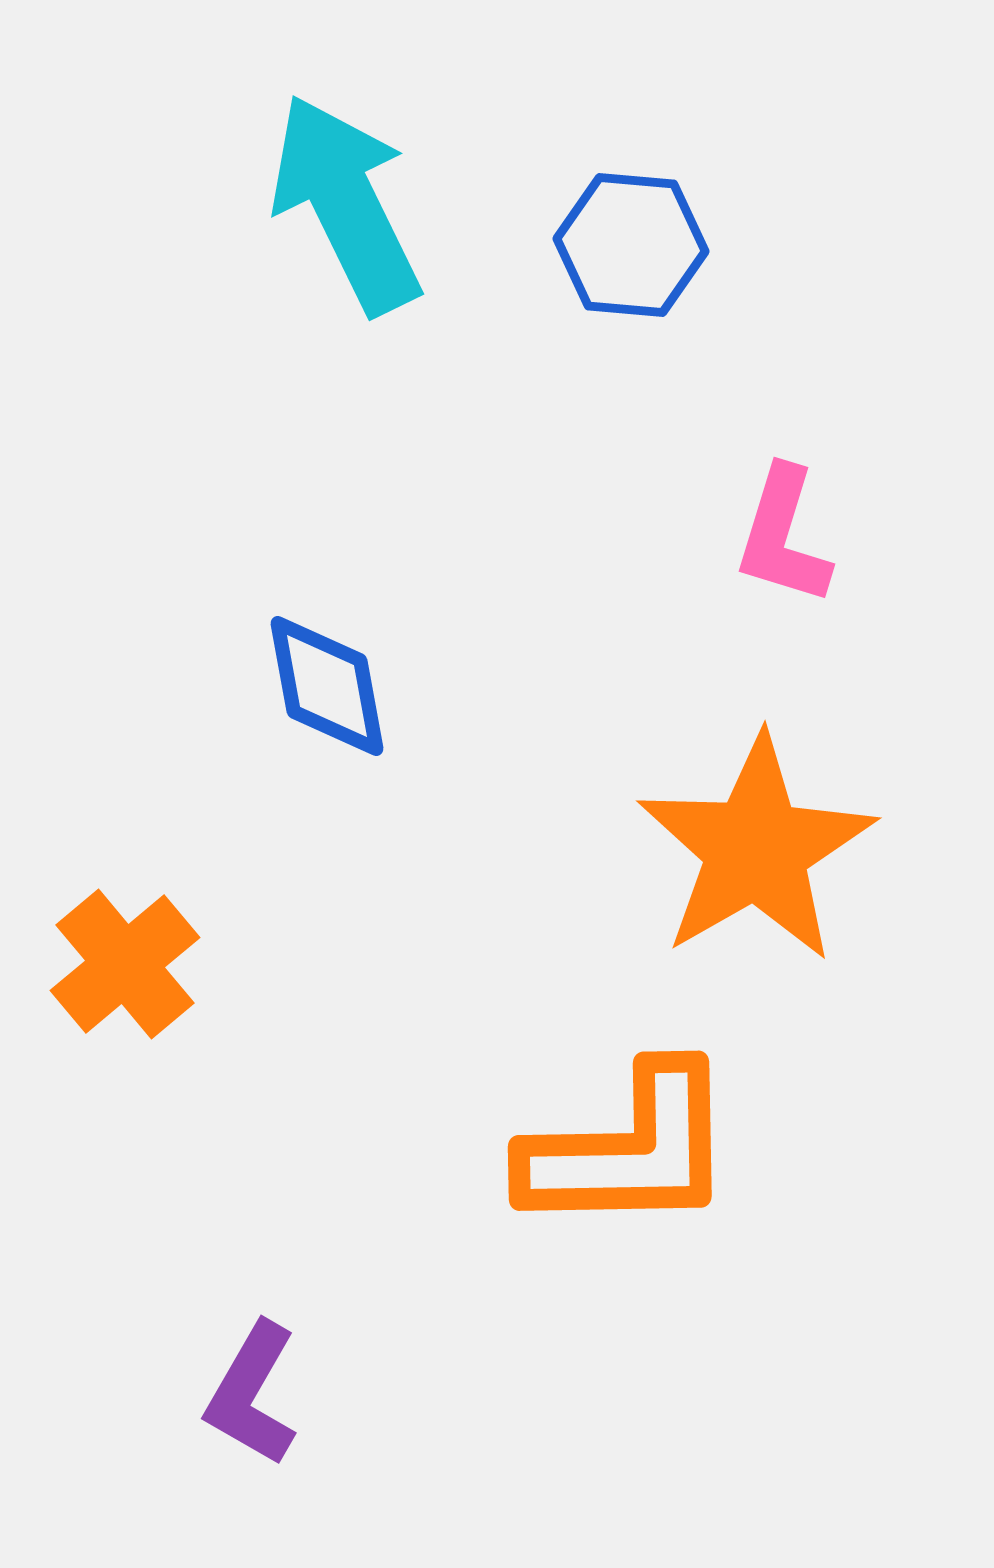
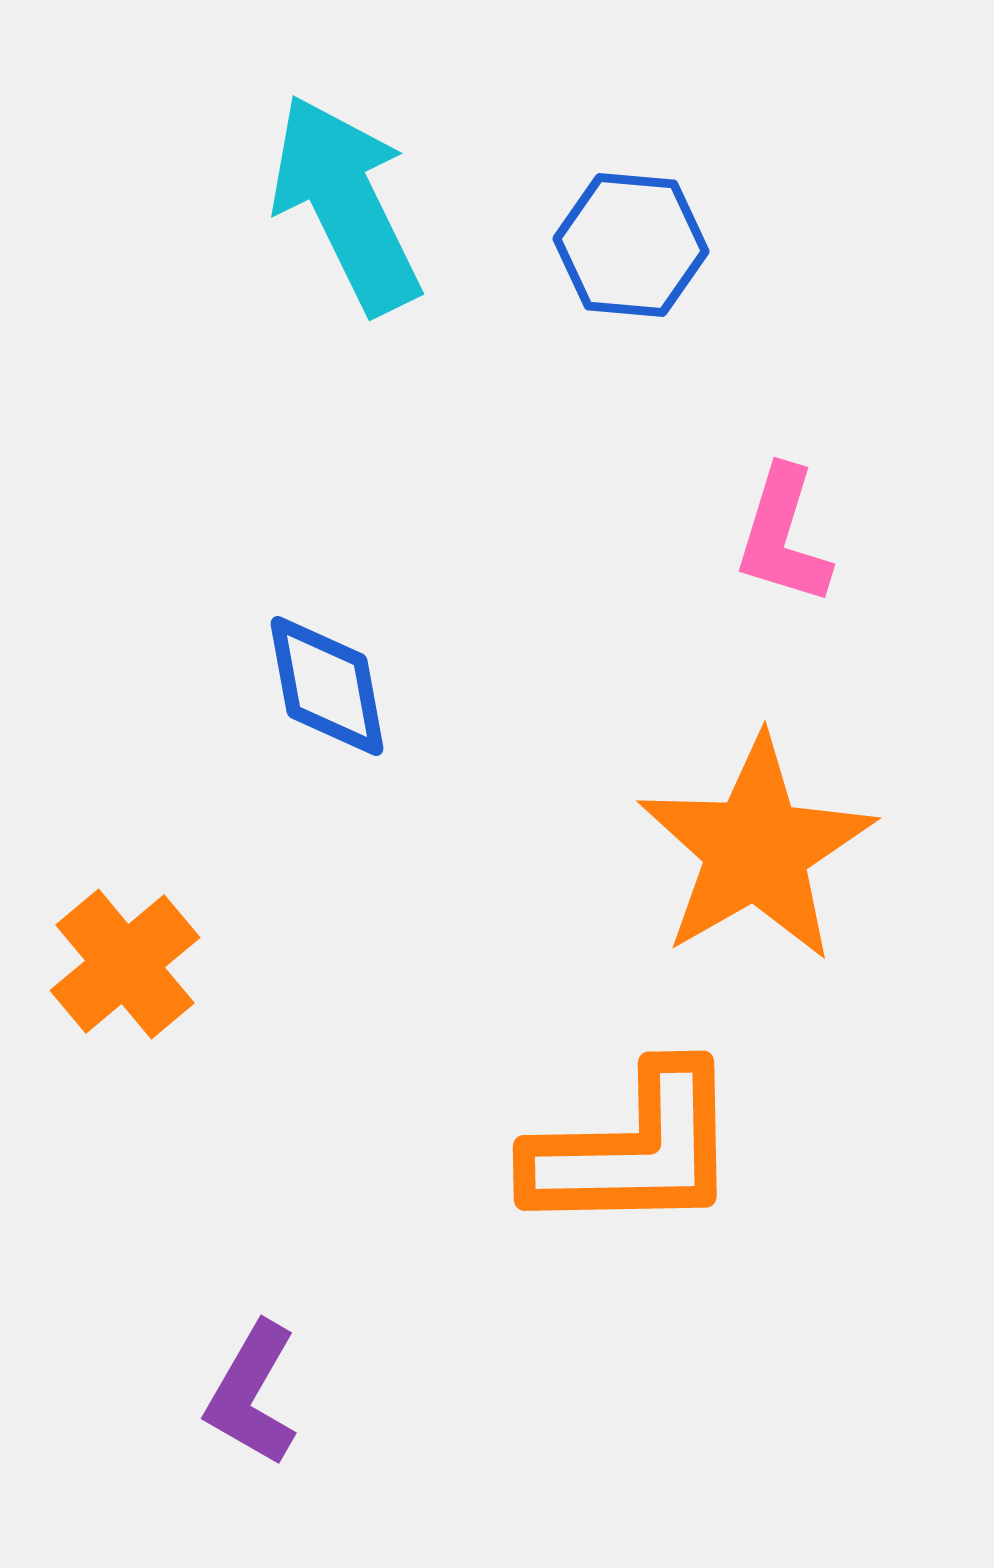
orange L-shape: moved 5 px right
